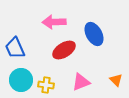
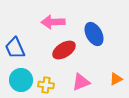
pink arrow: moved 1 px left
orange triangle: moved 1 px up; rotated 48 degrees clockwise
